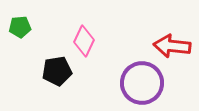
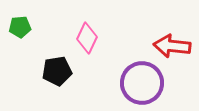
pink diamond: moved 3 px right, 3 px up
